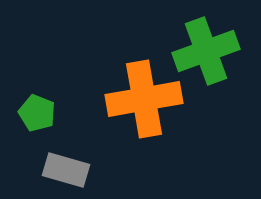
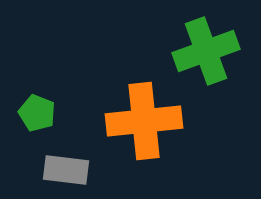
orange cross: moved 22 px down; rotated 4 degrees clockwise
gray rectangle: rotated 9 degrees counterclockwise
